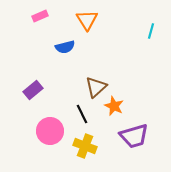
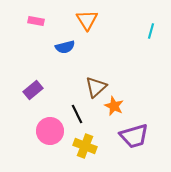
pink rectangle: moved 4 px left, 5 px down; rotated 35 degrees clockwise
black line: moved 5 px left
